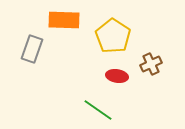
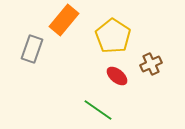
orange rectangle: rotated 52 degrees counterclockwise
red ellipse: rotated 30 degrees clockwise
